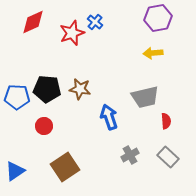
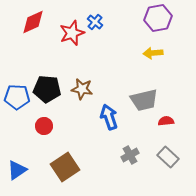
brown star: moved 2 px right
gray trapezoid: moved 1 px left, 3 px down
red semicircle: rotated 91 degrees counterclockwise
blue triangle: moved 2 px right, 1 px up
